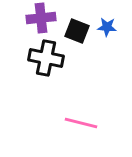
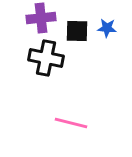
blue star: moved 1 px down
black square: rotated 20 degrees counterclockwise
pink line: moved 10 px left
